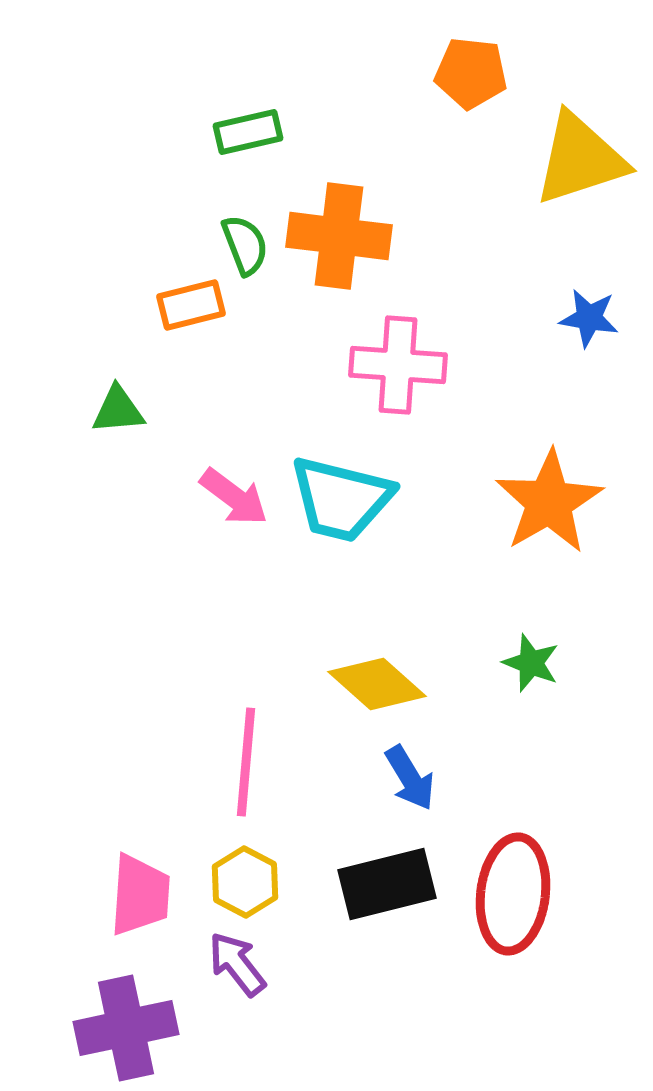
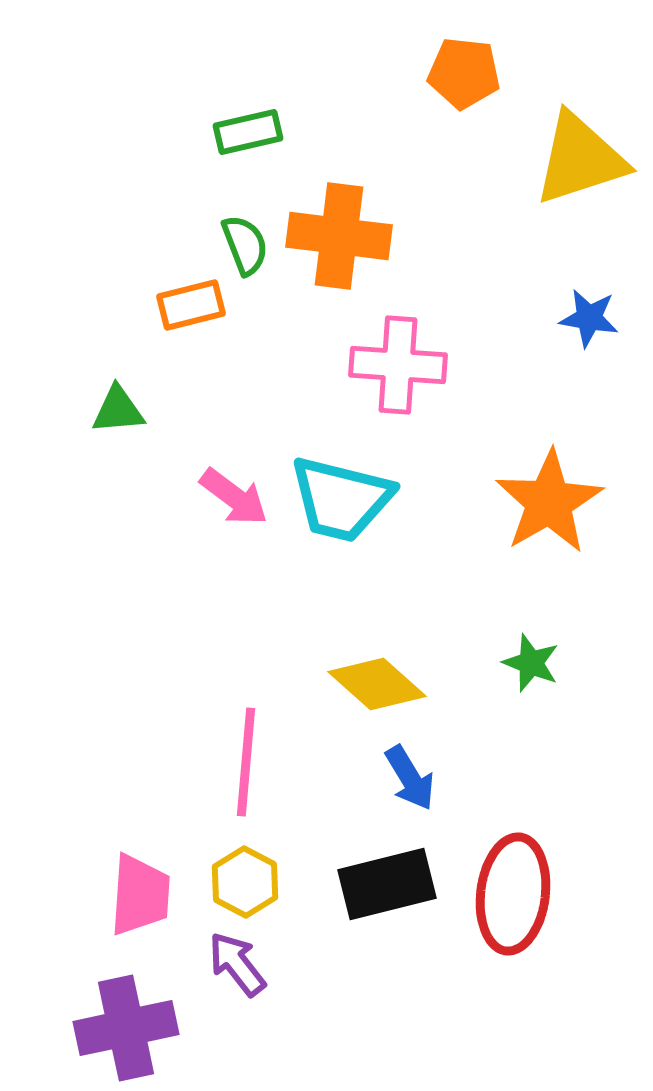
orange pentagon: moved 7 px left
